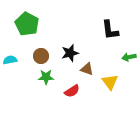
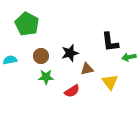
black L-shape: moved 12 px down
brown triangle: rotated 32 degrees counterclockwise
